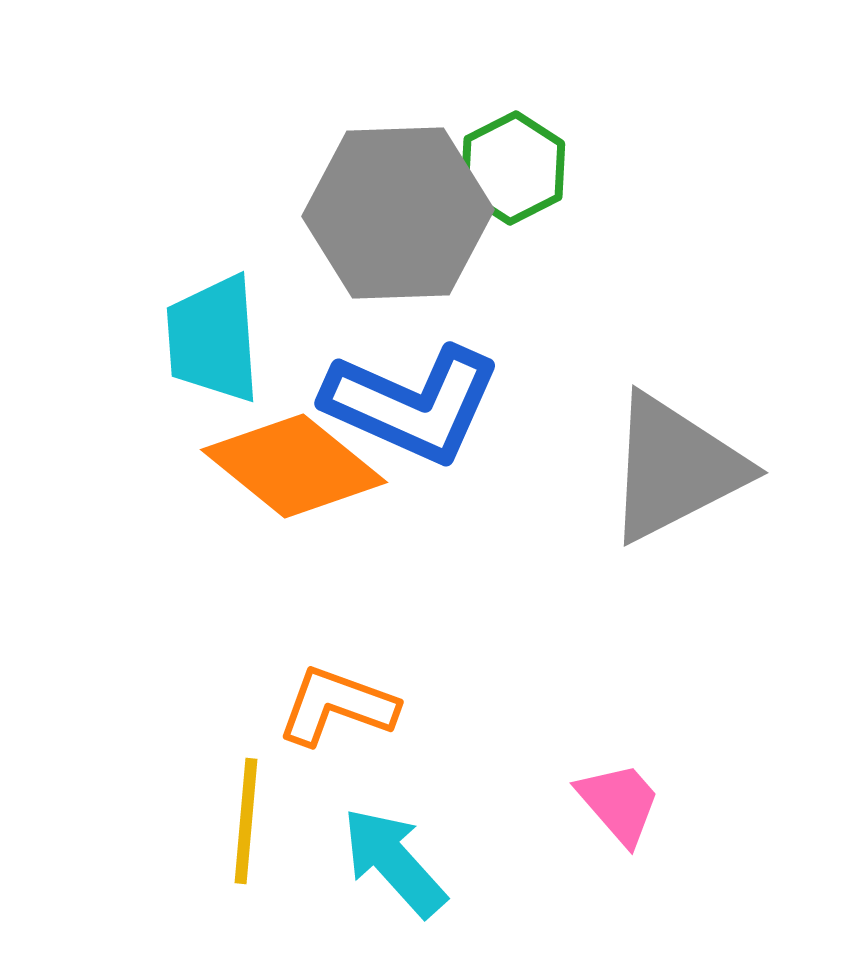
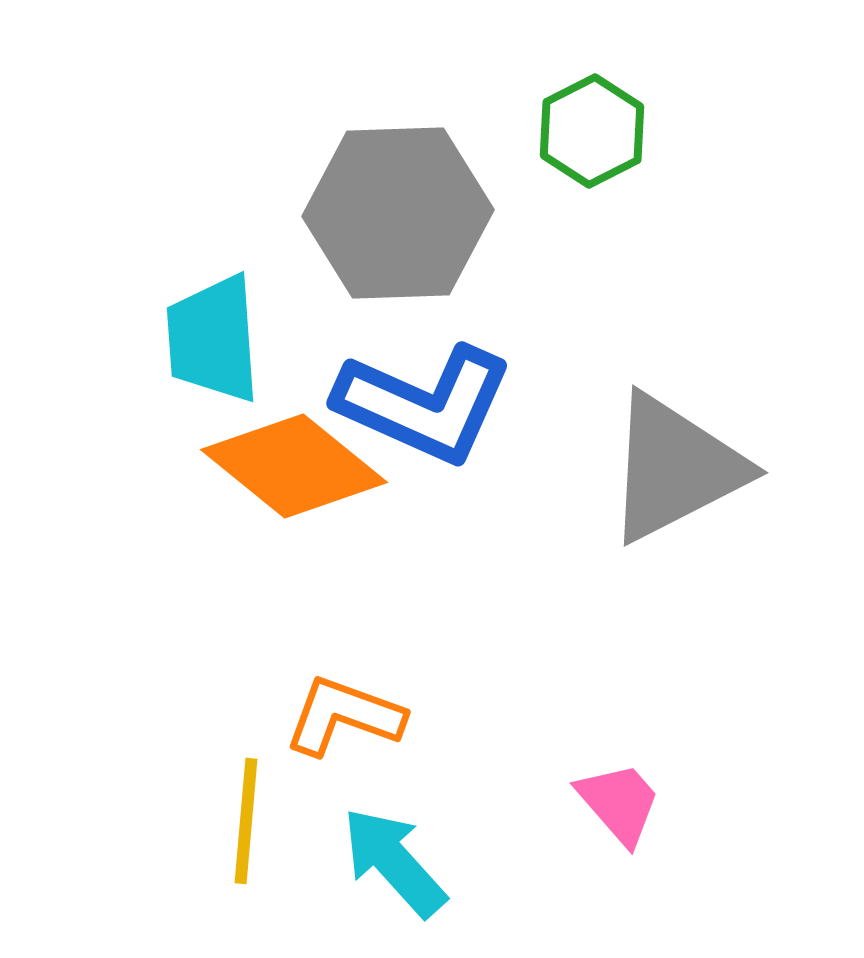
green hexagon: moved 79 px right, 37 px up
blue L-shape: moved 12 px right
orange L-shape: moved 7 px right, 10 px down
